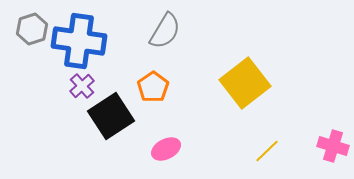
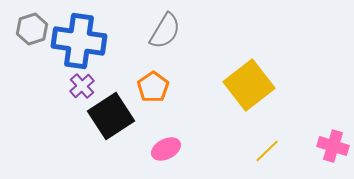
yellow square: moved 4 px right, 2 px down
